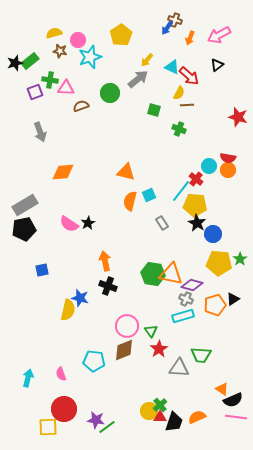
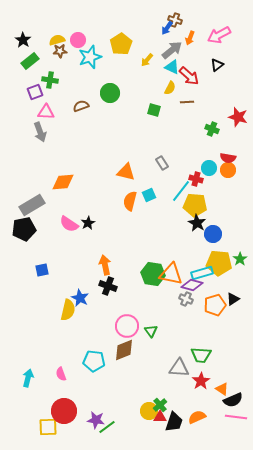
yellow semicircle at (54, 33): moved 3 px right, 7 px down
yellow pentagon at (121, 35): moved 9 px down
brown star at (60, 51): rotated 16 degrees counterclockwise
black star at (15, 63): moved 8 px right, 23 px up; rotated 21 degrees counterclockwise
gray arrow at (138, 79): moved 34 px right, 29 px up
pink triangle at (66, 88): moved 20 px left, 24 px down
yellow semicircle at (179, 93): moved 9 px left, 5 px up
brown line at (187, 105): moved 3 px up
green cross at (179, 129): moved 33 px right
cyan circle at (209, 166): moved 2 px down
orange diamond at (63, 172): moved 10 px down
red cross at (196, 179): rotated 24 degrees counterclockwise
gray rectangle at (25, 205): moved 7 px right
gray rectangle at (162, 223): moved 60 px up
orange arrow at (105, 261): moved 4 px down
blue star at (80, 298): rotated 12 degrees clockwise
cyan rectangle at (183, 316): moved 19 px right, 43 px up
red star at (159, 349): moved 42 px right, 32 px down
red circle at (64, 409): moved 2 px down
